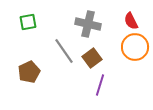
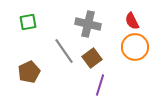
red semicircle: moved 1 px right
